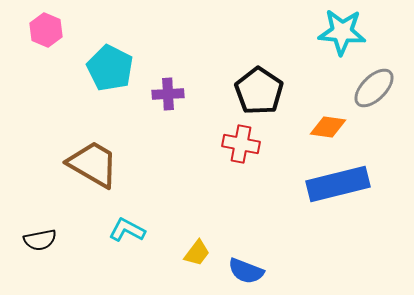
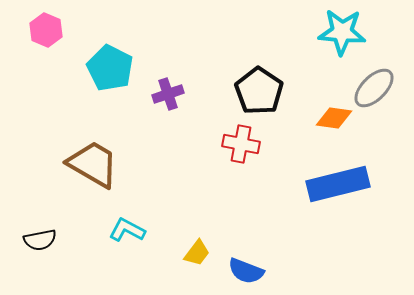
purple cross: rotated 16 degrees counterclockwise
orange diamond: moved 6 px right, 9 px up
